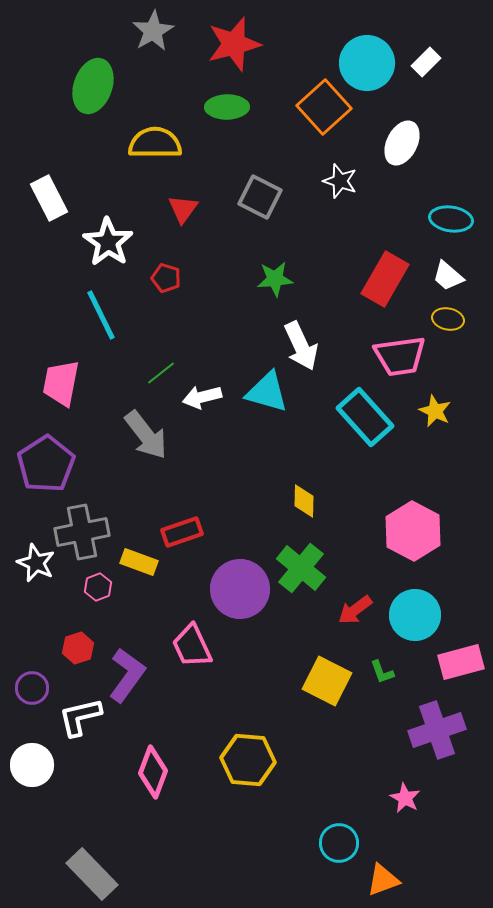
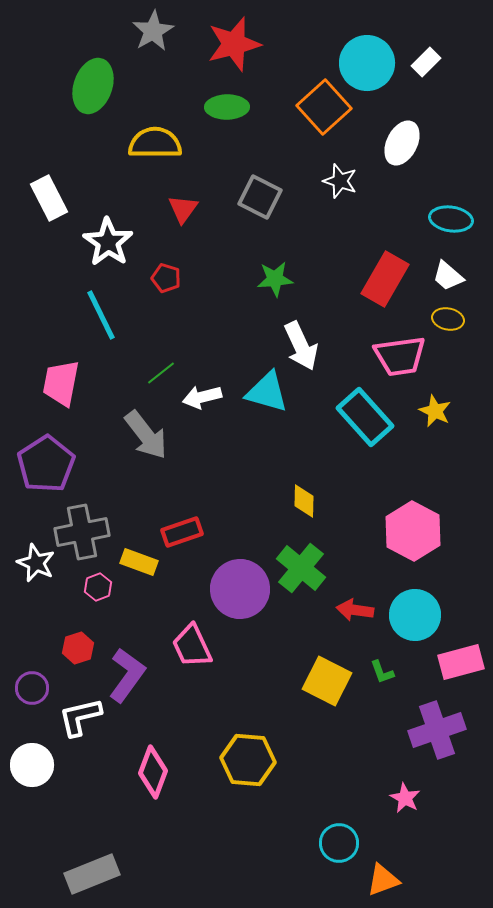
red arrow at (355, 610): rotated 45 degrees clockwise
gray rectangle at (92, 874): rotated 68 degrees counterclockwise
